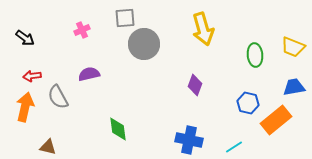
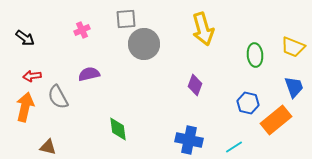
gray square: moved 1 px right, 1 px down
blue trapezoid: rotated 80 degrees clockwise
